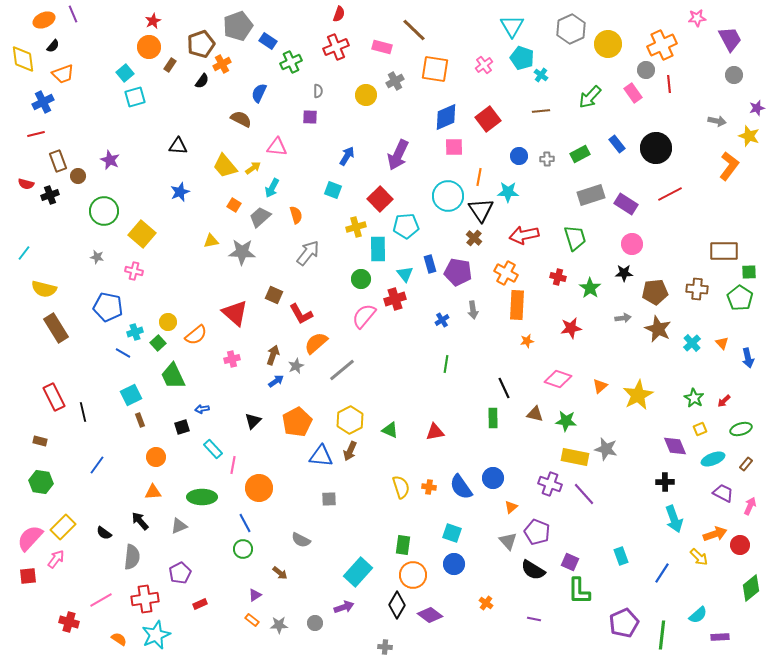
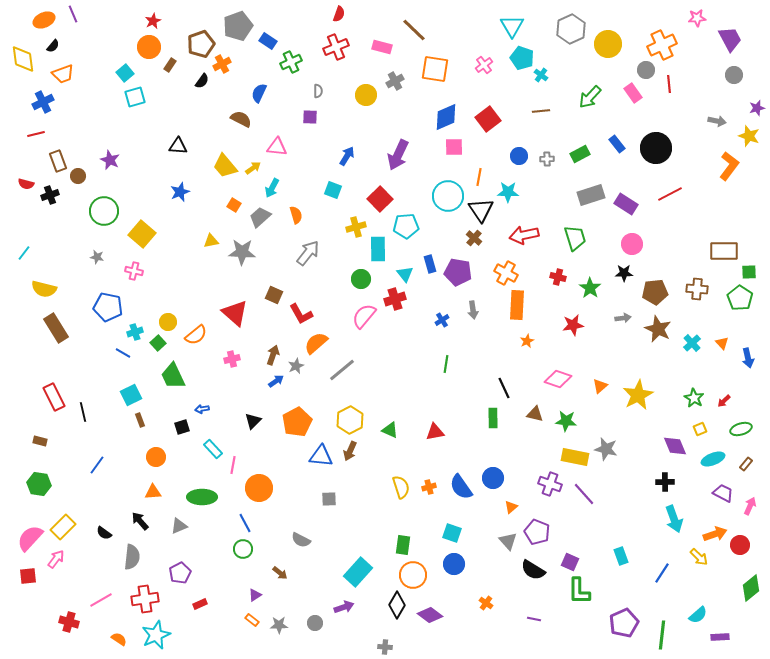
red star at (571, 328): moved 2 px right, 3 px up
orange star at (527, 341): rotated 16 degrees counterclockwise
green hexagon at (41, 482): moved 2 px left, 2 px down
orange cross at (429, 487): rotated 24 degrees counterclockwise
